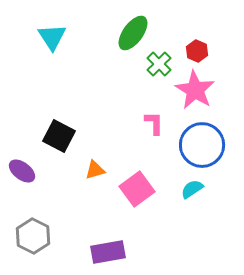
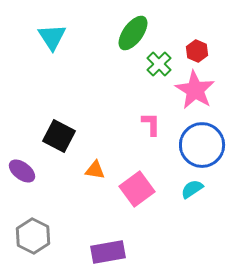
pink L-shape: moved 3 px left, 1 px down
orange triangle: rotated 25 degrees clockwise
